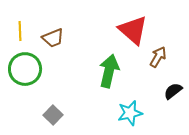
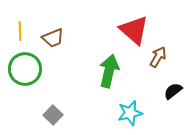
red triangle: moved 1 px right
